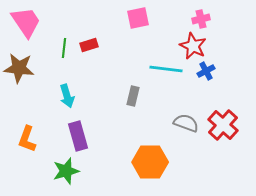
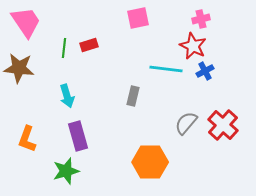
blue cross: moved 1 px left
gray semicircle: rotated 70 degrees counterclockwise
